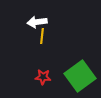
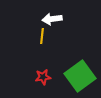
white arrow: moved 15 px right, 3 px up
red star: rotated 14 degrees counterclockwise
